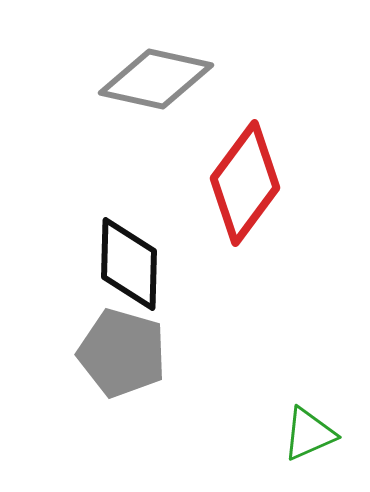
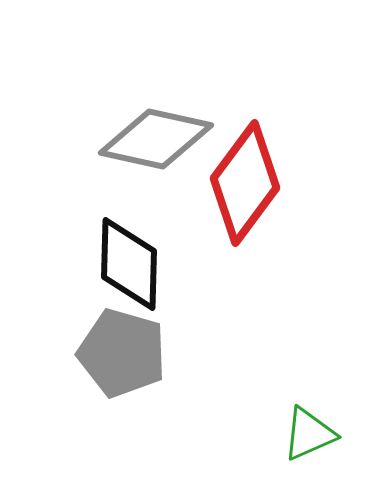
gray diamond: moved 60 px down
